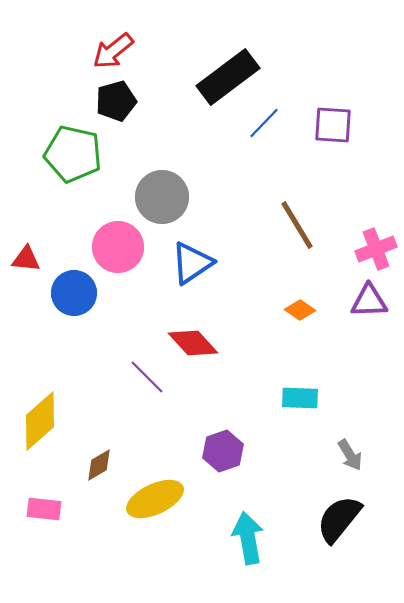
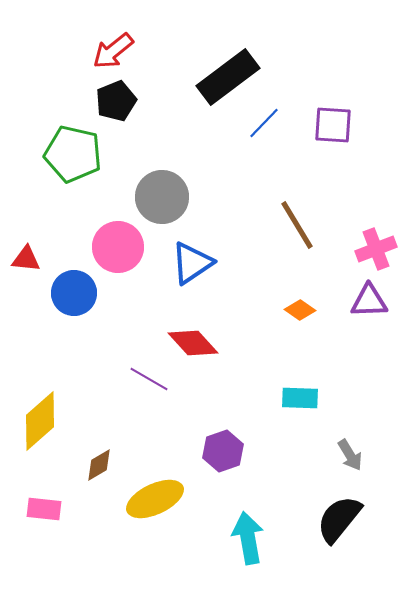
black pentagon: rotated 6 degrees counterclockwise
purple line: moved 2 px right, 2 px down; rotated 15 degrees counterclockwise
